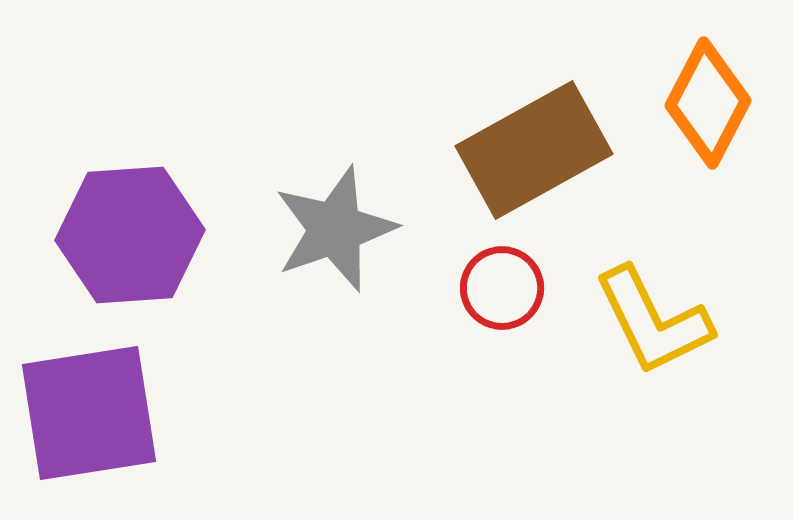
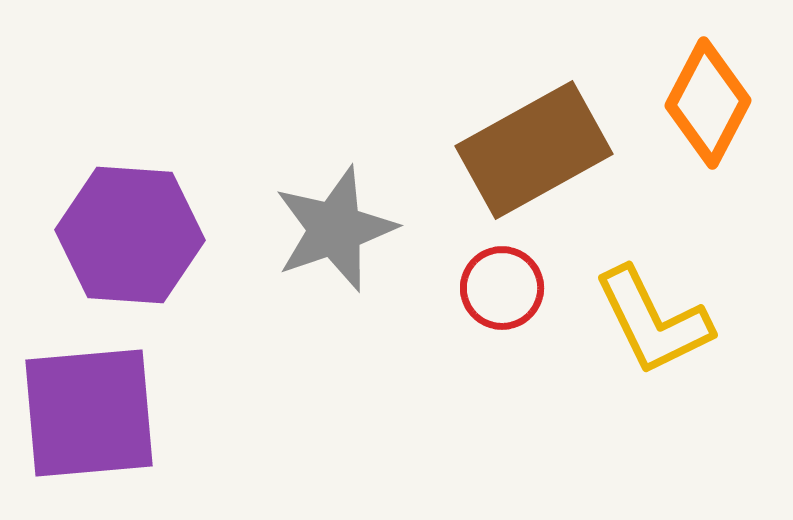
purple hexagon: rotated 8 degrees clockwise
purple square: rotated 4 degrees clockwise
